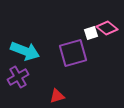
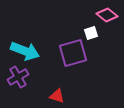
pink diamond: moved 13 px up
red triangle: rotated 35 degrees clockwise
